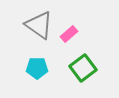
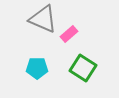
gray triangle: moved 4 px right, 6 px up; rotated 12 degrees counterclockwise
green square: rotated 20 degrees counterclockwise
